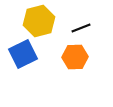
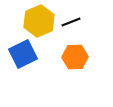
yellow hexagon: rotated 8 degrees counterclockwise
black line: moved 10 px left, 6 px up
